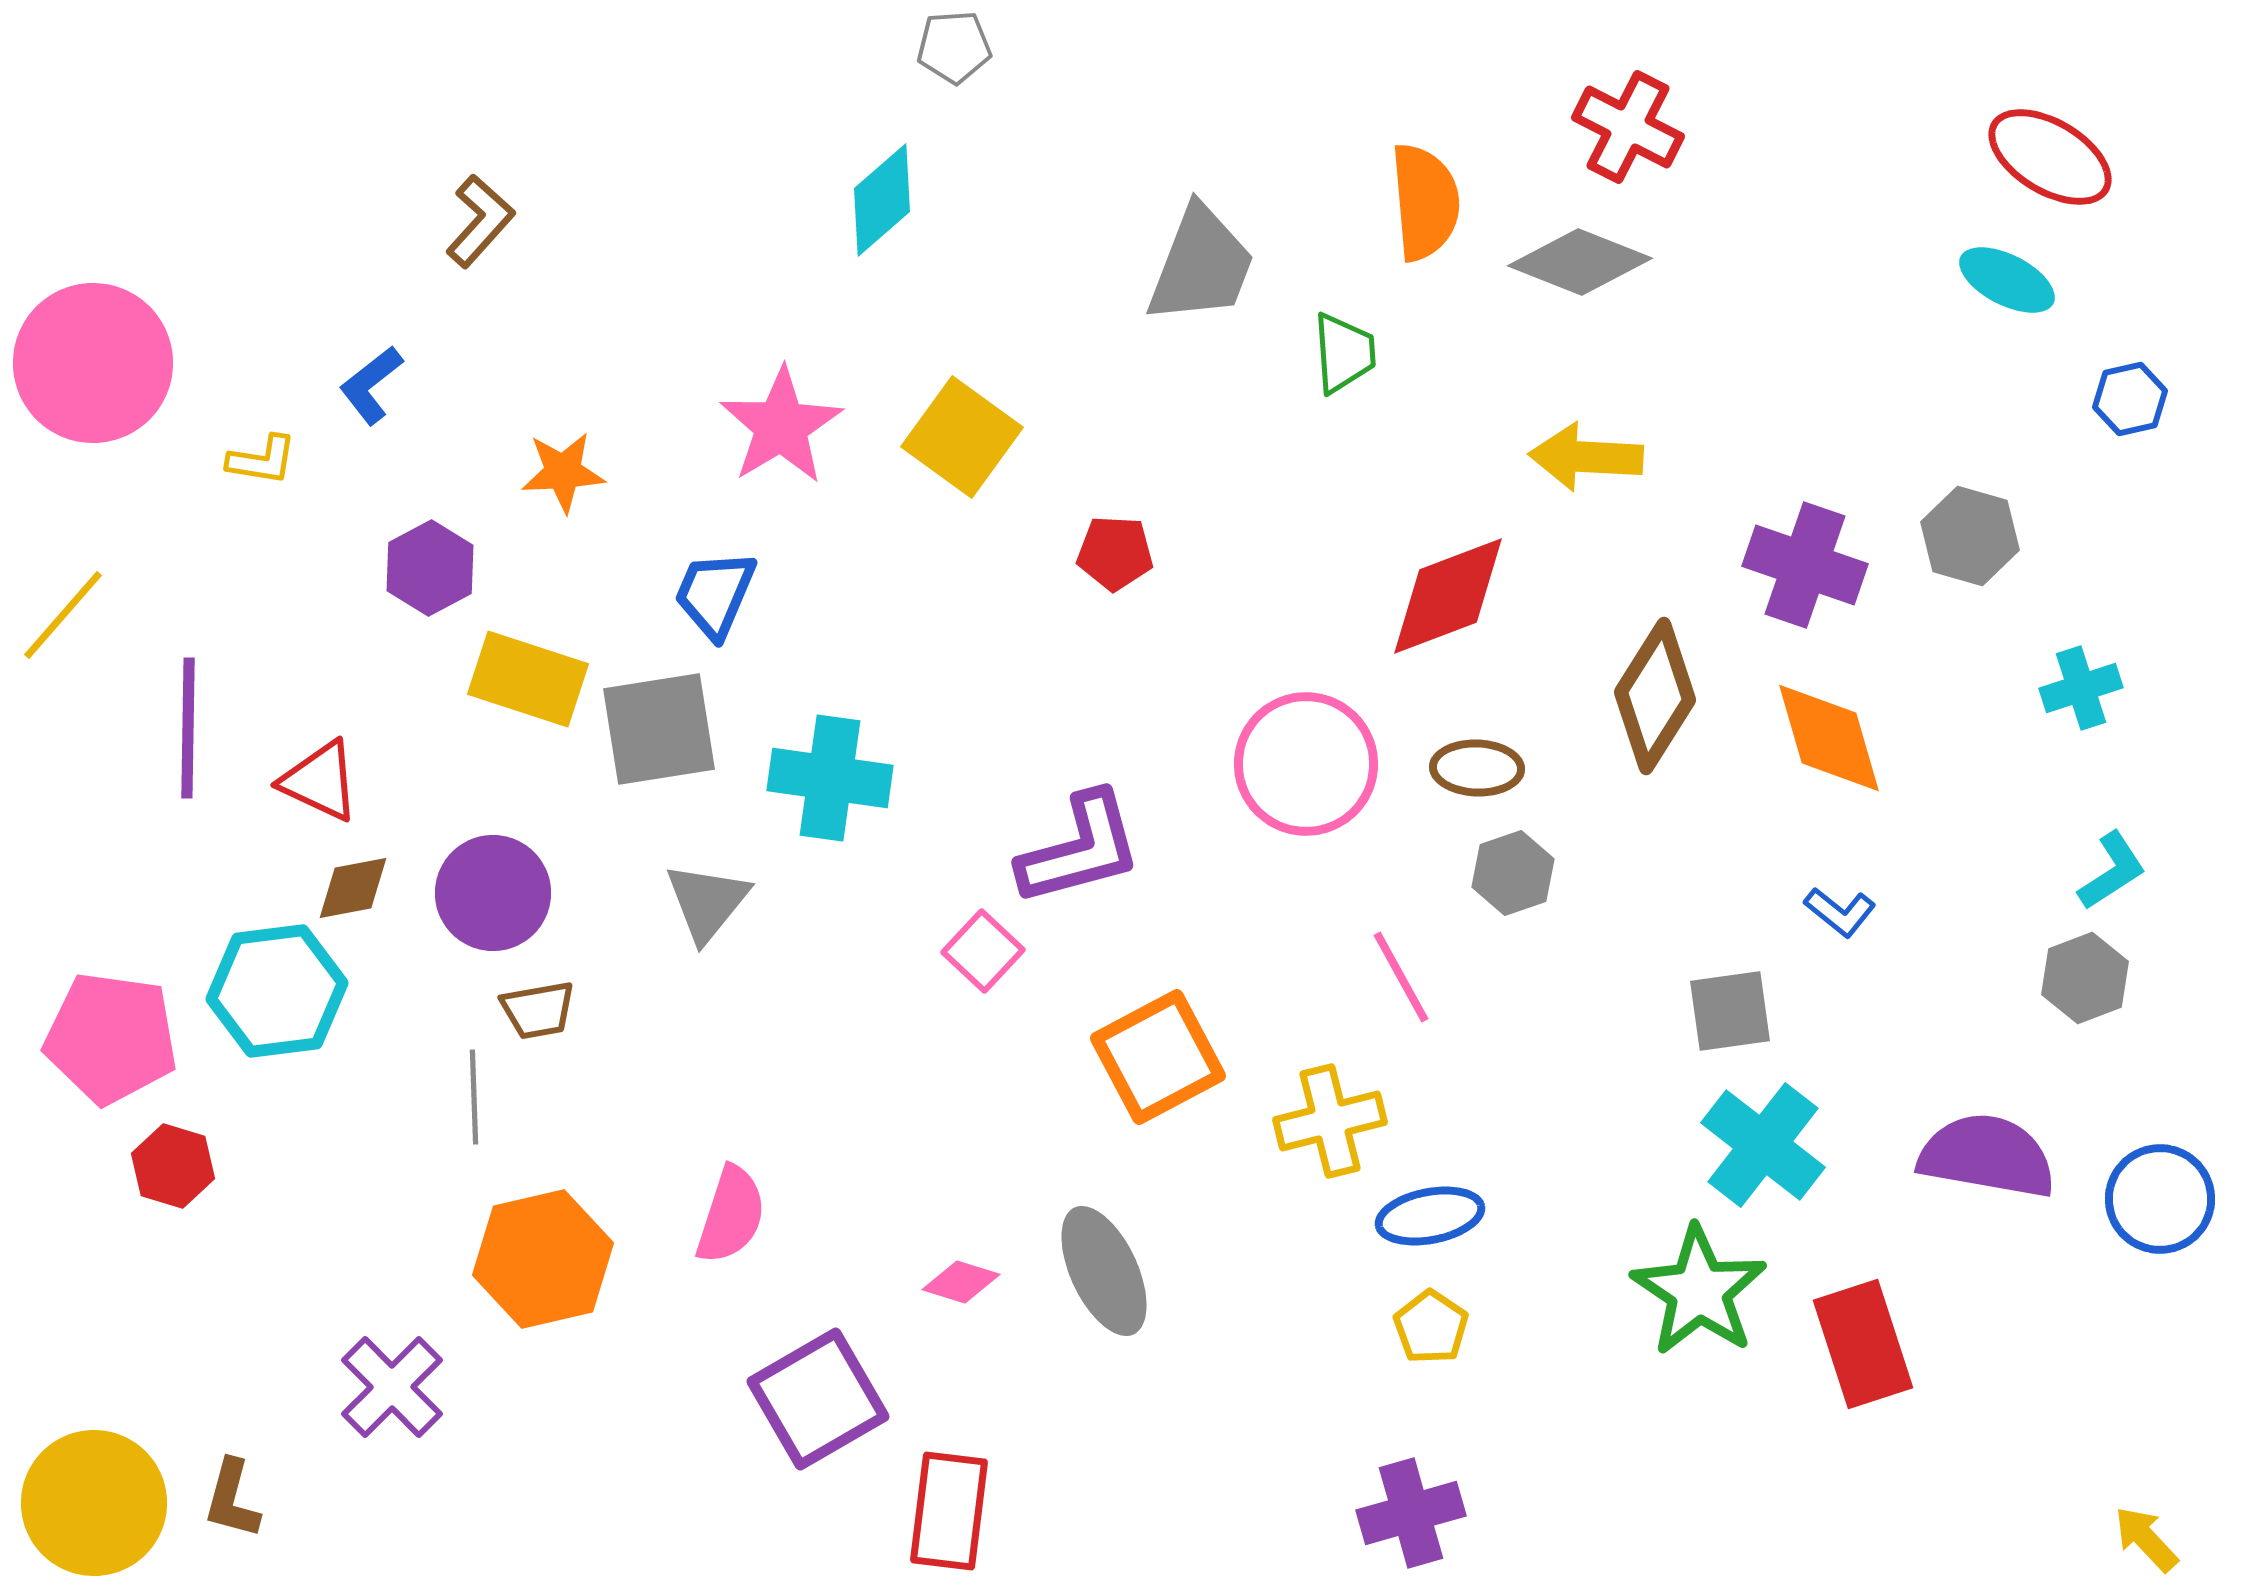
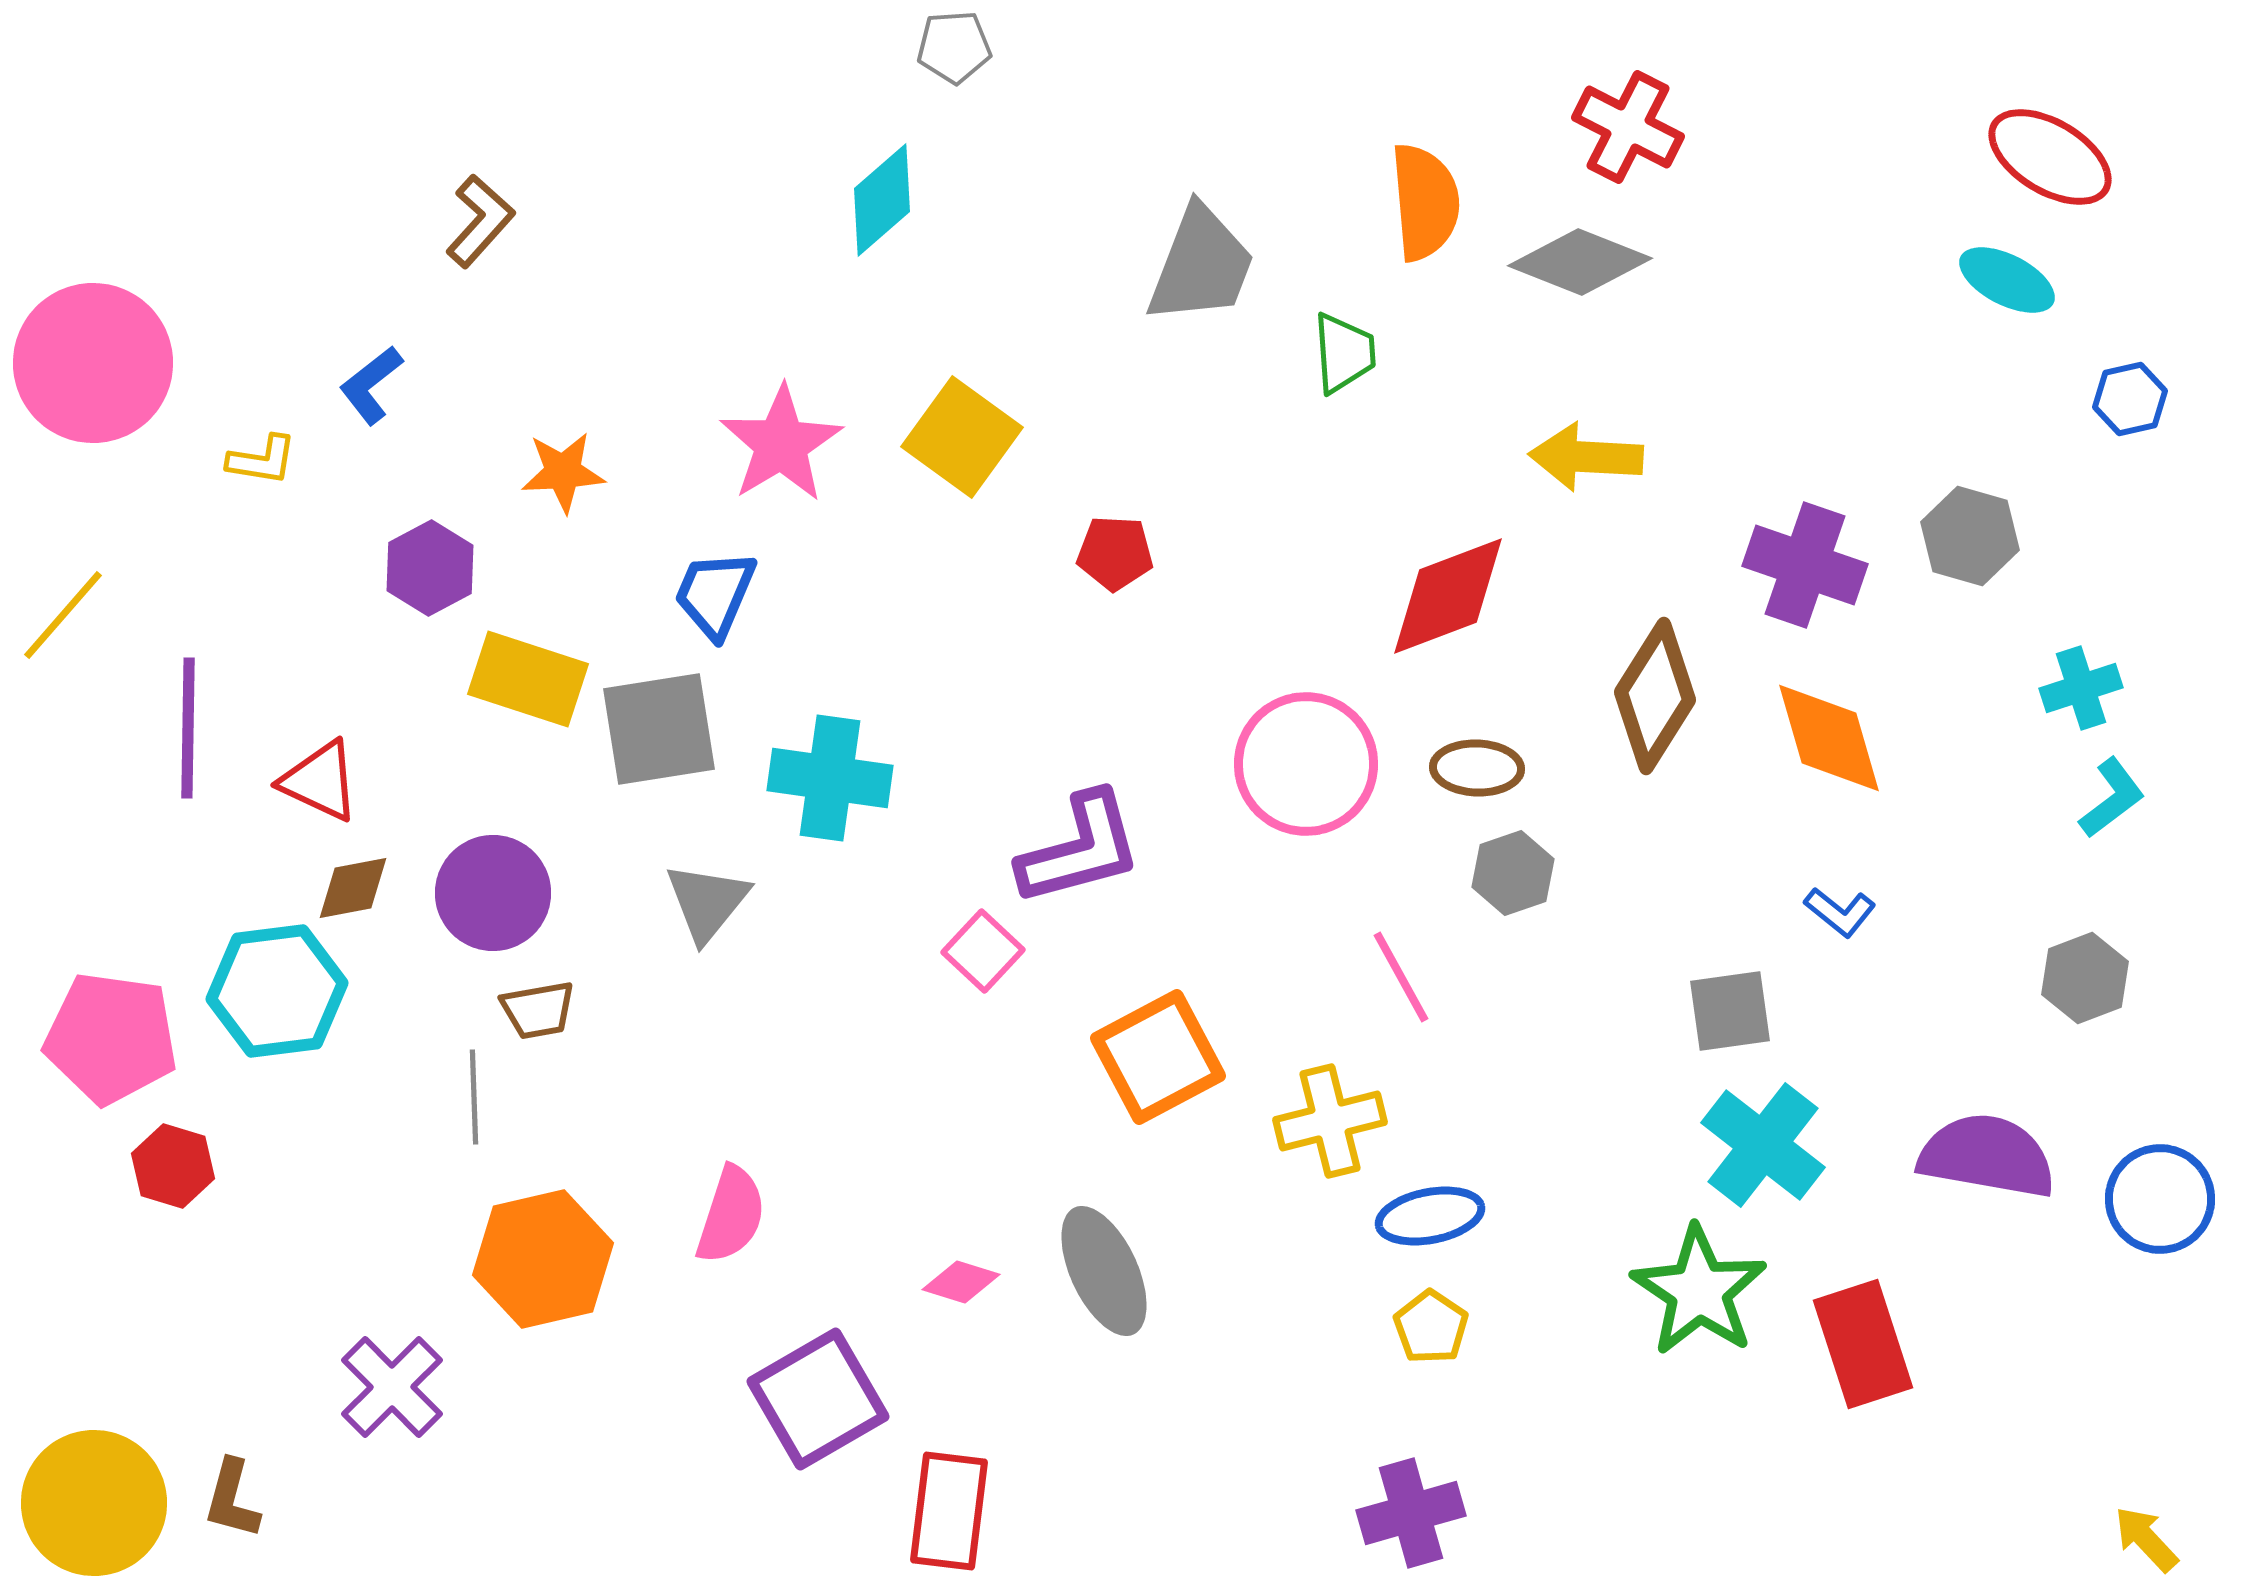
pink star at (781, 426): moved 18 px down
cyan L-shape at (2112, 871): moved 73 px up; rotated 4 degrees counterclockwise
